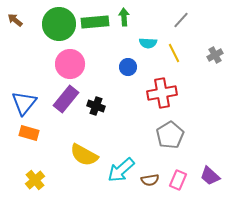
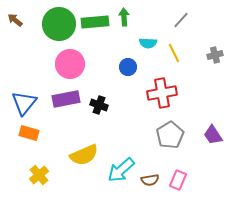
gray cross: rotated 14 degrees clockwise
purple rectangle: rotated 40 degrees clockwise
black cross: moved 3 px right, 1 px up
yellow semicircle: rotated 52 degrees counterclockwise
purple trapezoid: moved 3 px right, 41 px up; rotated 15 degrees clockwise
yellow cross: moved 4 px right, 5 px up
